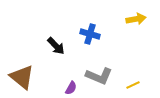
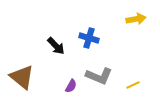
blue cross: moved 1 px left, 4 px down
purple semicircle: moved 2 px up
